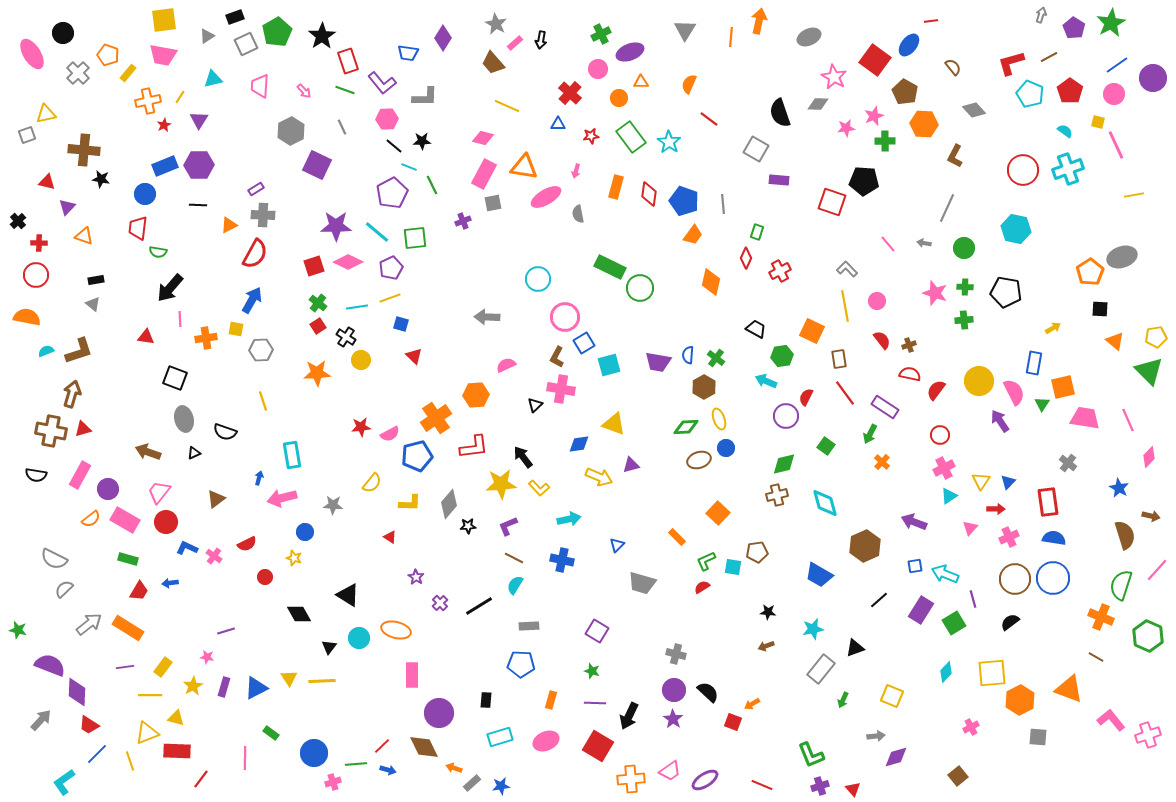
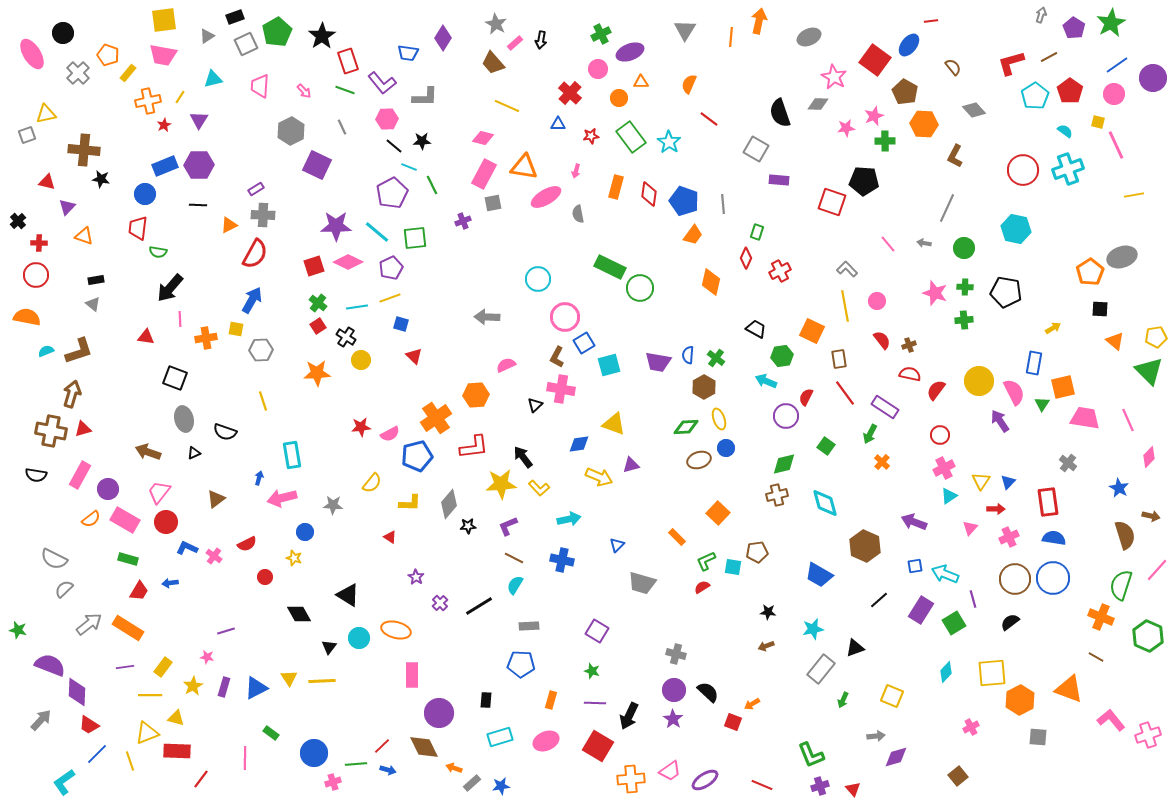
cyan pentagon at (1030, 94): moved 5 px right, 2 px down; rotated 16 degrees clockwise
brown hexagon at (865, 546): rotated 12 degrees counterclockwise
